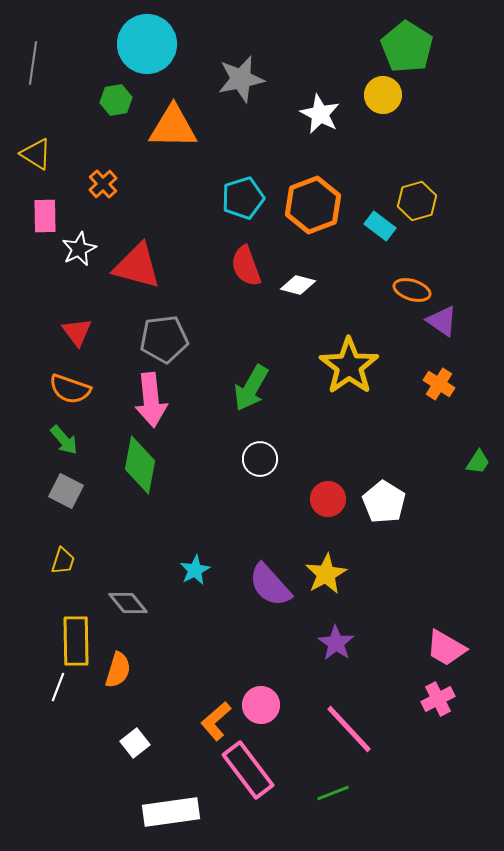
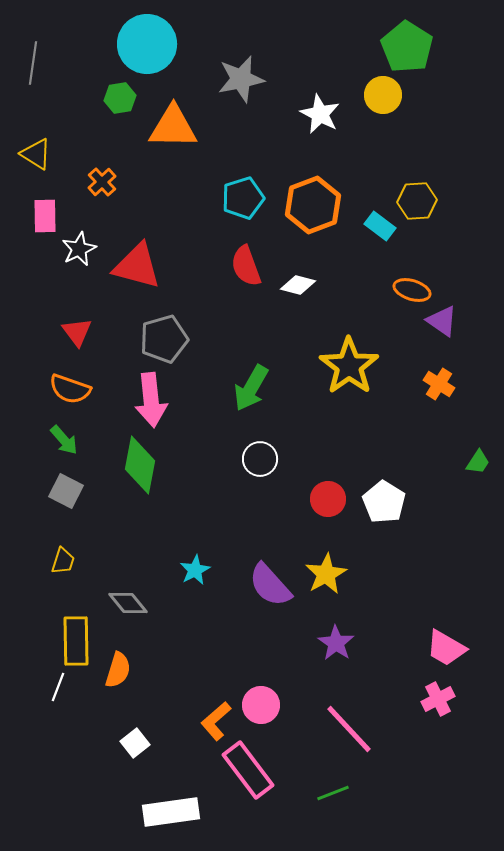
green hexagon at (116, 100): moved 4 px right, 2 px up
orange cross at (103, 184): moved 1 px left, 2 px up
yellow hexagon at (417, 201): rotated 12 degrees clockwise
gray pentagon at (164, 339): rotated 9 degrees counterclockwise
